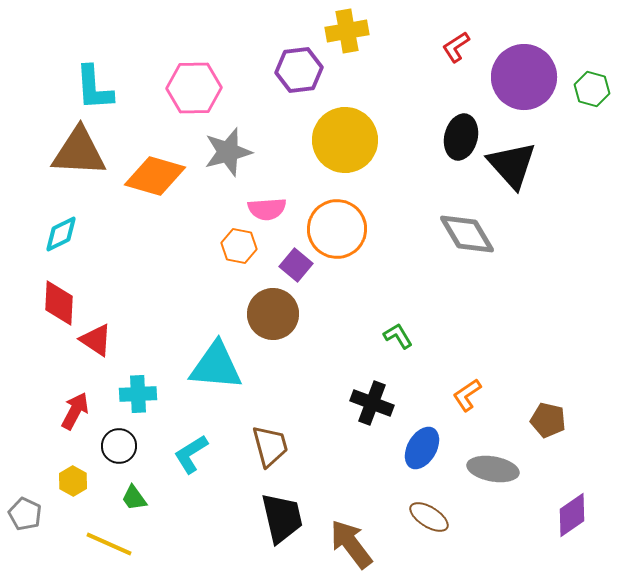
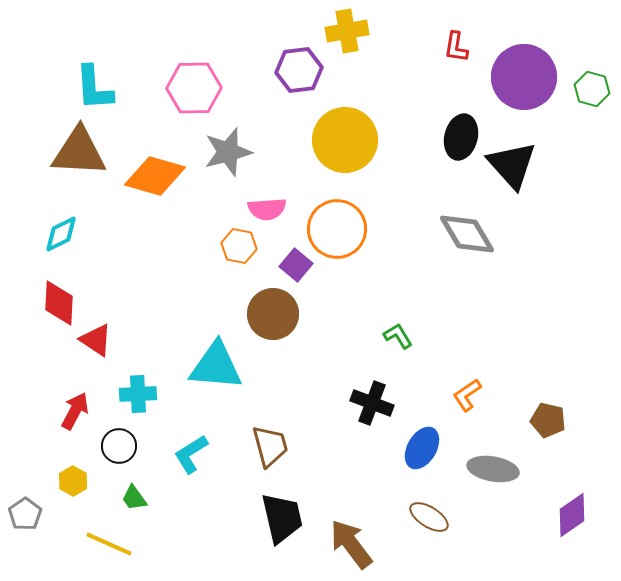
red L-shape at (456, 47): rotated 48 degrees counterclockwise
gray pentagon at (25, 514): rotated 12 degrees clockwise
